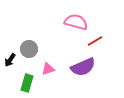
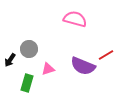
pink semicircle: moved 1 px left, 3 px up
red line: moved 11 px right, 14 px down
purple semicircle: moved 1 px up; rotated 45 degrees clockwise
